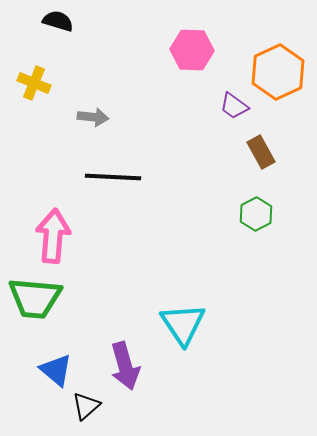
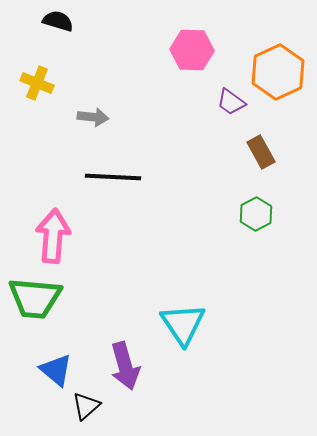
yellow cross: moved 3 px right
purple trapezoid: moved 3 px left, 4 px up
